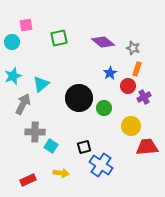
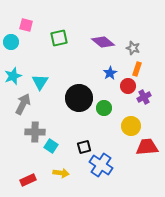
pink square: rotated 24 degrees clockwise
cyan circle: moved 1 px left
cyan triangle: moved 1 px left, 2 px up; rotated 18 degrees counterclockwise
